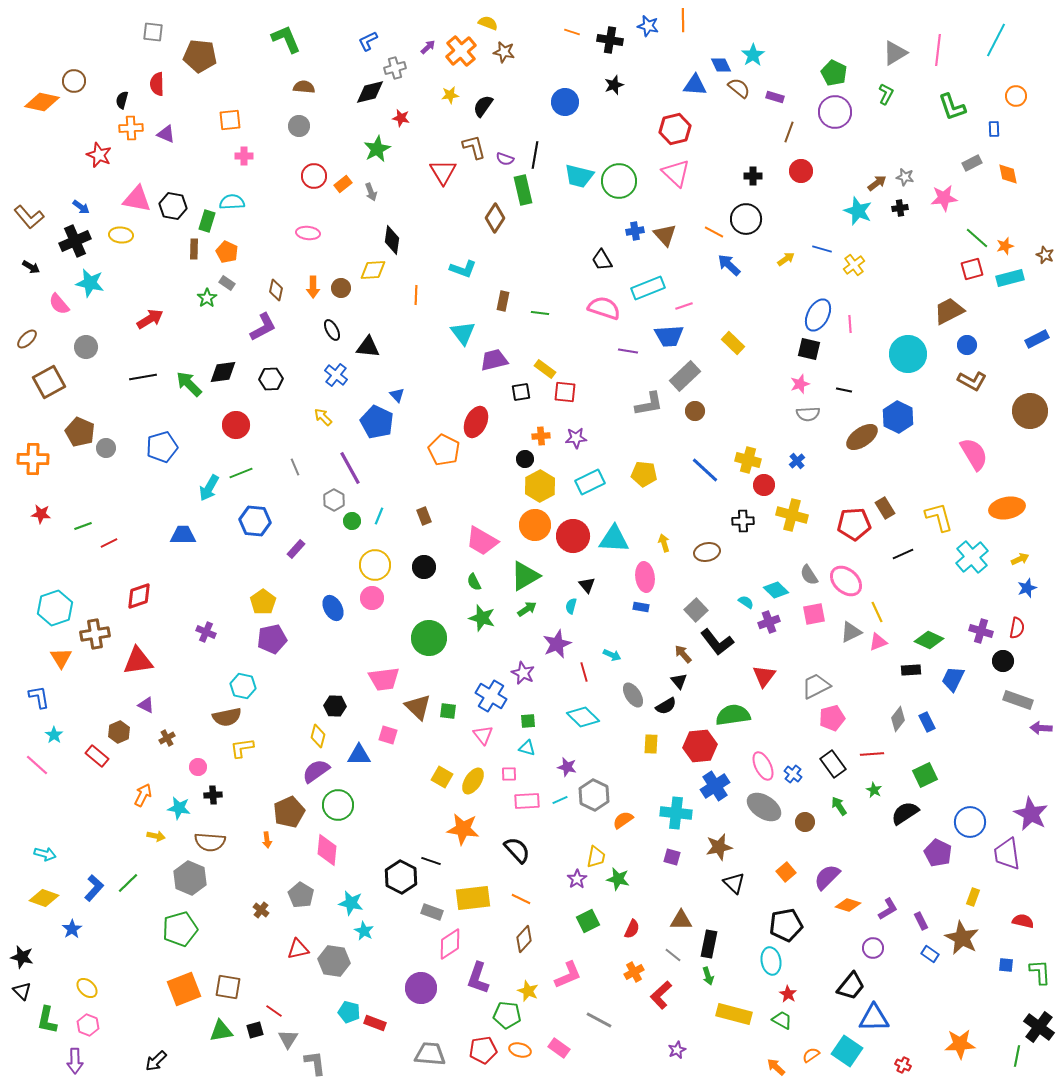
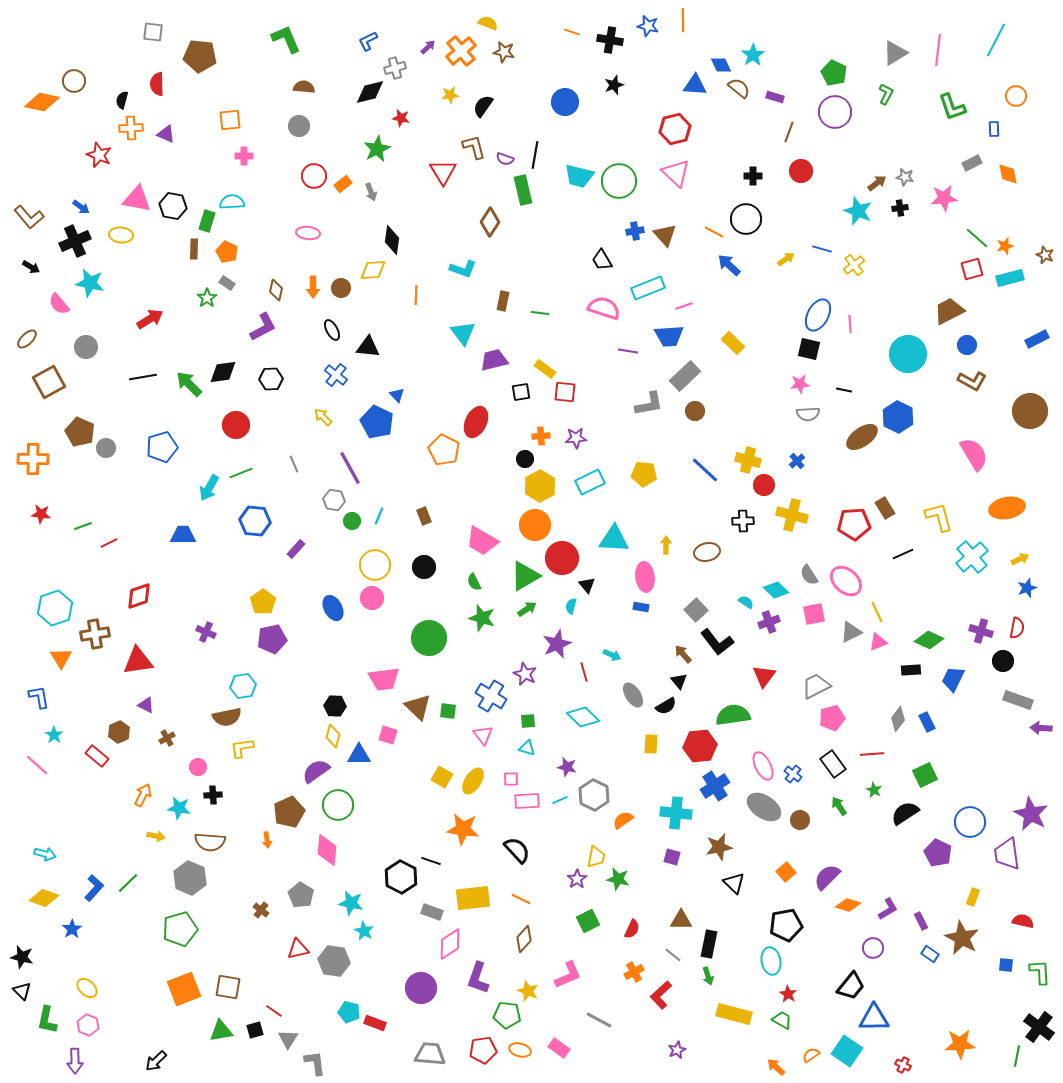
brown diamond at (495, 218): moved 5 px left, 4 px down
pink star at (800, 384): rotated 12 degrees clockwise
gray line at (295, 467): moved 1 px left, 3 px up
gray hexagon at (334, 500): rotated 20 degrees counterclockwise
red circle at (573, 536): moved 11 px left, 22 px down
yellow arrow at (664, 543): moved 2 px right, 2 px down; rotated 18 degrees clockwise
purple star at (523, 673): moved 2 px right, 1 px down
cyan hexagon at (243, 686): rotated 20 degrees counterclockwise
yellow diamond at (318, 736): moved 15 px right
pink square at (509, 774): moved 2 px right, 5 px down
brown circle at (805, 822): moved 5 px left, 2 px up
